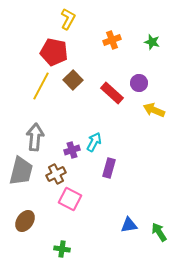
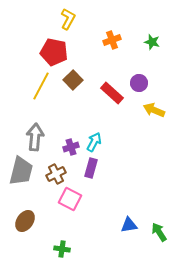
purple cross: moved 1 px left, 3 px up
purple rectangle: moved 18 px left
